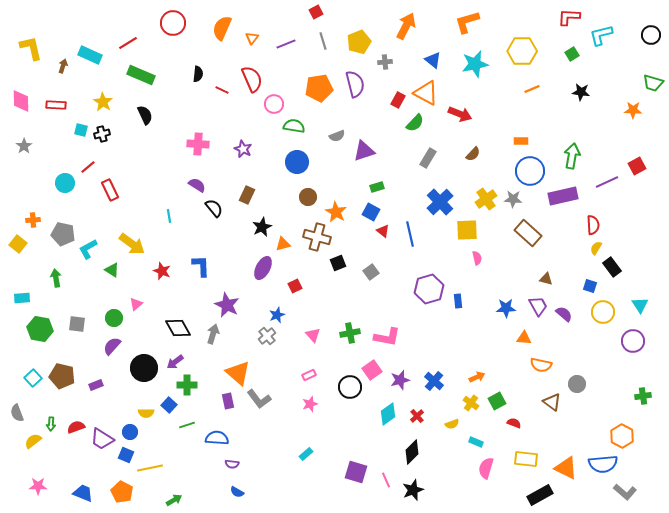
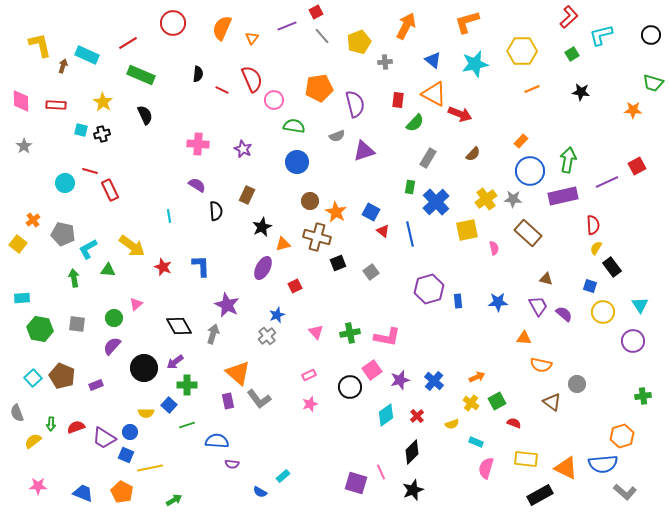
red L-shape at (569, 17): rotated 135 degrees clockwise
gray line at (323, 41): moved 1 px left, 5 px up; rotated 24 degrees counterclockwise
purple line at (286, 44): moved 1 px right, 18 px up
yellow L-shape at (31, 48): moved 9 px right, 3 px up
cyan rectangle at (90, 55): moved 3 px left
purple semicircle at (355, 84): moved 20 px down
orange triangle at (426, 93): moved 8 px right, 1 px down
red rectangle at (398, 100): rotated 21 degrees counterclockwise
pink circle at (274, 104): moved 4 px up
orange rectangle at (521, 141): rotated 48 degrees counterclockwise
green arrow at (572, 156): moved 4 px left, 4 px down
red line at (88, 167): moved 2 px right, 4 px down; rotated 56 degrees clockwise
green rectangle at (377, 187): moved 33 px right; rotated 64 degrees counterclockwise
brown circle at (308, 197): moved 2 px right, 4 px down
blue cross at (440, 202): moved 4 px left
black semicircle at (214, 208): moved 2 px right, 3 px down; rotated 36 degrees clockwise
orange cross at (33, 220): rotated 32 degrees counterclockwise
yellow square at (467, 230): rotated 10 degrees counterclockwise
yellow arrow at (132, 244): moved 2 px down
pink semicircle at (477, 258): moved 17 px right, 10 px up
green triangle at (112, 270): moved 4 px left; rotated 28 degrees counterclockwise
red star at (162, 271): moved 1 px right, 4 px up
green arrow at (56, 278): moved 18 px right
blue star at (506, 308): moved 8 px left, 6 px up
black diamond at (178, 328): moved 1 px right, 2 px up
pink triangle at (313, 335): moved 3 px right, 3 px up
brown pentagon at (62, 376): rotated 10 degrees clockwise
cyan diamond at (388, 414): moved 2 px left, 1 px down
orange hexagon at (622, 436): rotated 15 degrees clockwise
blue semicircle at (217, 438): moved 3 px down
purple trapezoid at (102, 439): moved 2 px right, 1 px up
cyan rectangle at (306, 454): moved 23 px left, 22 px down
purple square at (356, 472): moved 11 px down
pink line at (386, 480): moved 5 px left, 8 px up
blue semicircle at (237, 492): moved 23 px right
